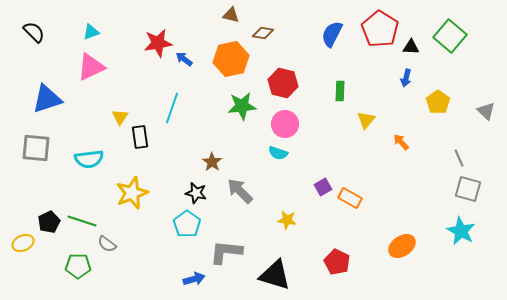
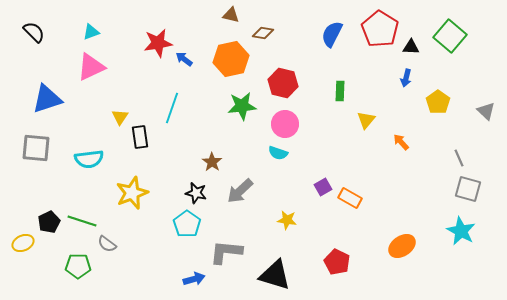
gray arrow at (240, 191): rotated 88 degrees counterclockwise
